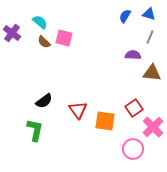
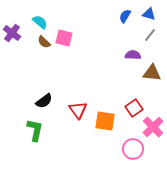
gray line: moved 2 px up; rotated 16 degrees clockwise
